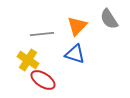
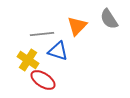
blue triangle: moved 17 px left, 3 px up
